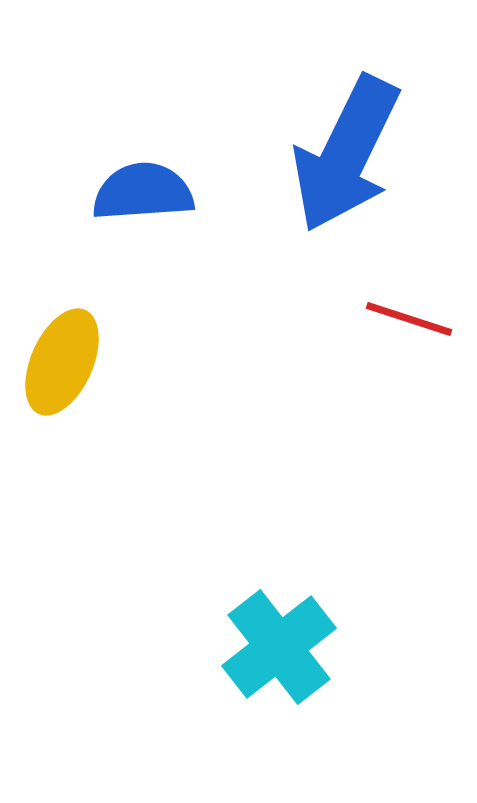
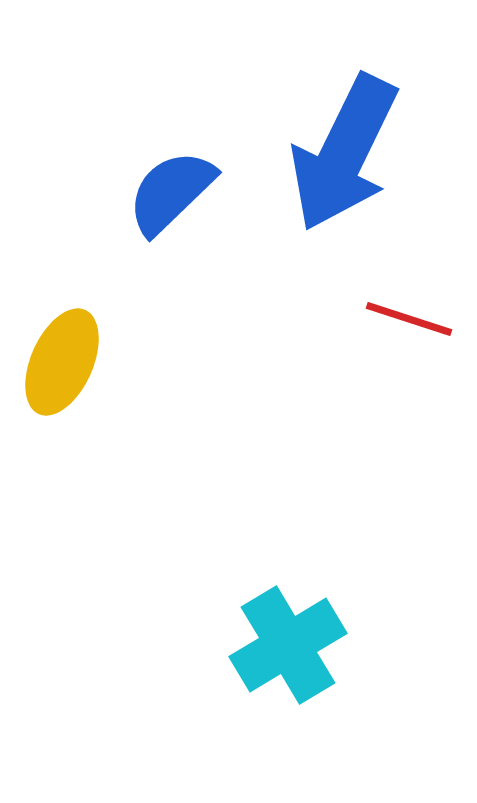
blue arrow: moved 2 px left, 1 px up
blue semicircle: moved 28 px right; rotated 40 degrees counterclockwise
cyan cross: moved 9 px right, 2 px up; rotated 7 degrees clockwise
